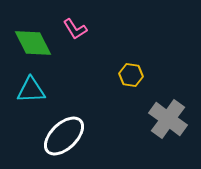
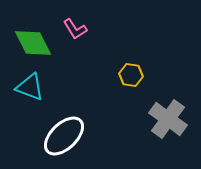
cyan triangle: moved 1 px left, 3 px up; rotated 24 degrees clockwise
